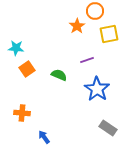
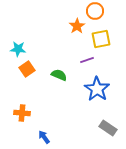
yellow square: moved 8 px left, 5 px down
cyan star: moved 2 px right, 1 px down
